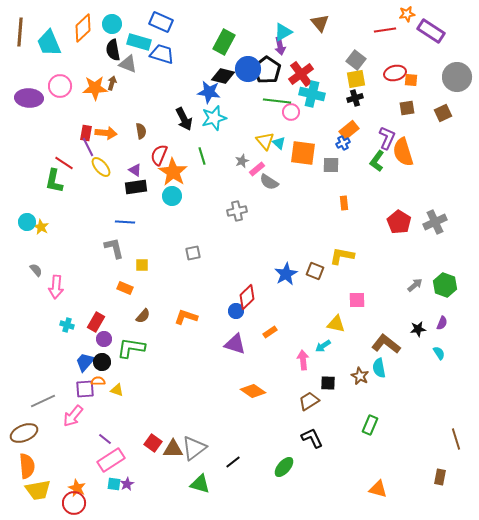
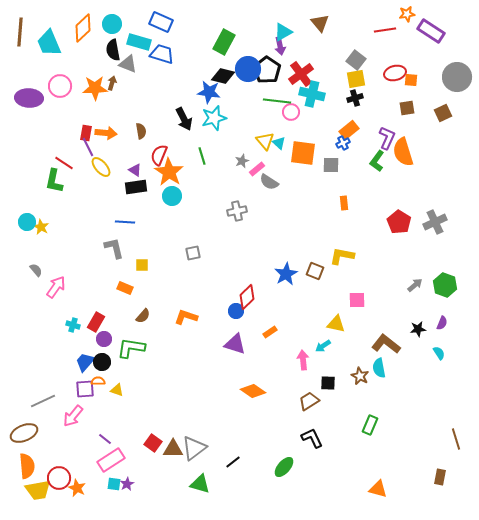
orange star at (173, 172): moved 4 px left
pink arrow at (56, 287): rotated 150 degrees counterclockwise
cyan cross at (67, 325): moved 6 px right
red circle at (74, 503): moved 15 px left, 25 px up
